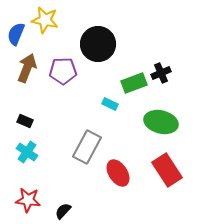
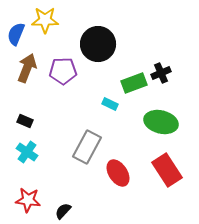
yellow star: rotated 12 degrees counterclockwise
